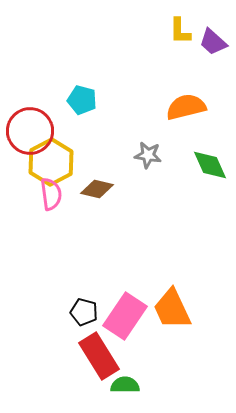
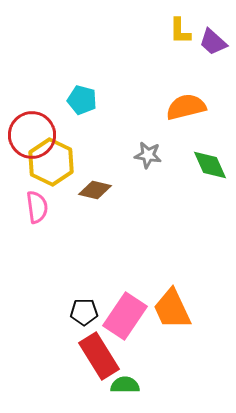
red circle: moved 2 px right, 4 px down
yellow hexagon: rotated 6 degrees counterclockwise
brown diamond: moved 2 px left, 1 px down
pink semicircle: moved 14 px left, 13 px down
black pentagon: rotated 16 degrees counterclockwise
